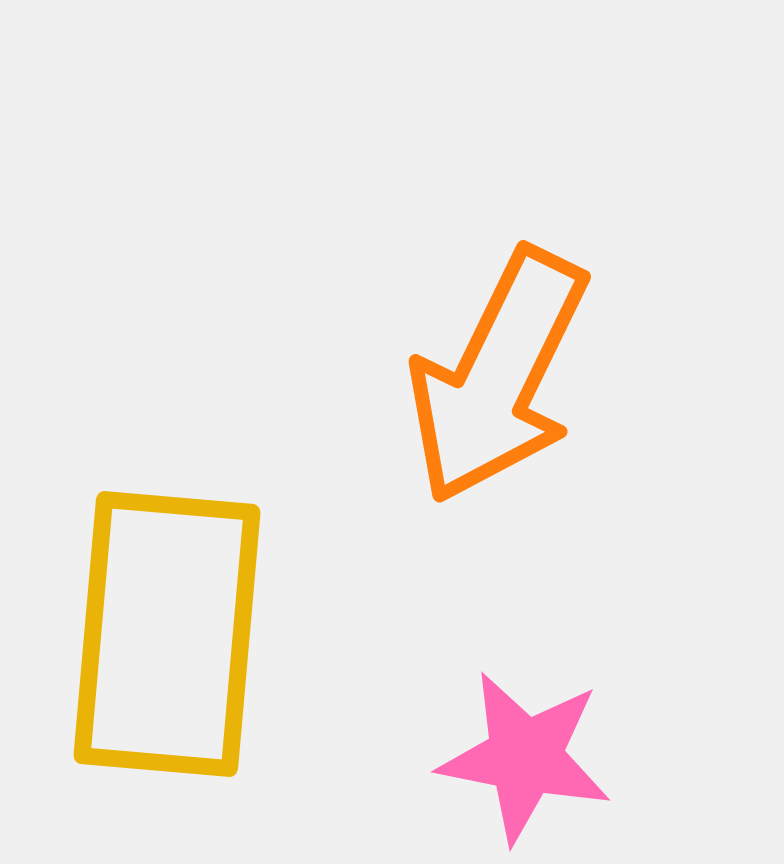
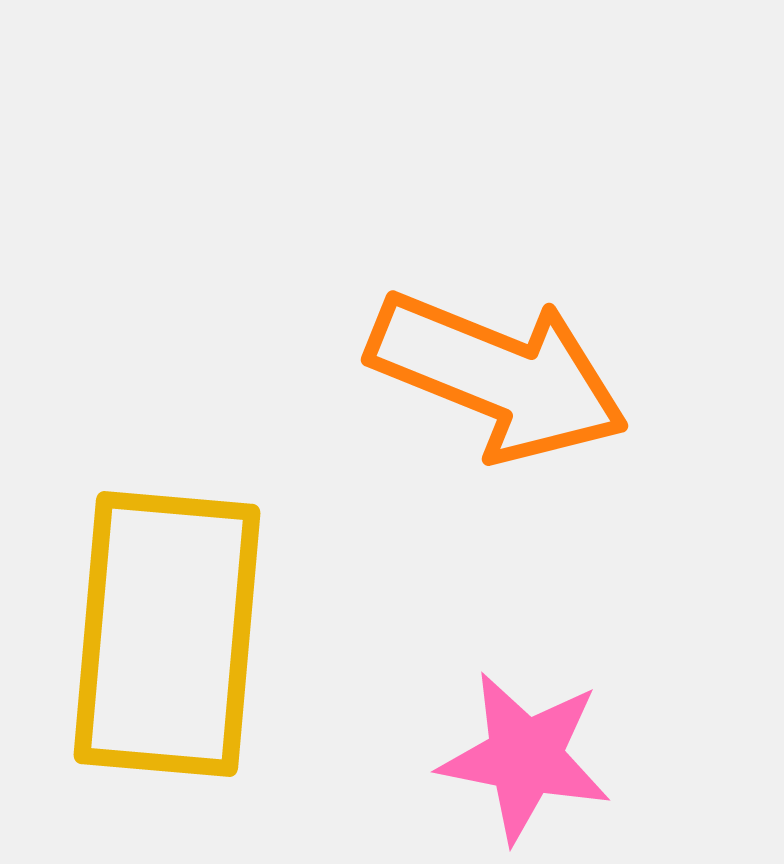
orange arrow: rotated 94 degrees counterclockwise
